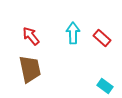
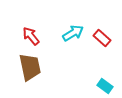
cyan arrow: rotated 60 degrees clockwise
brown trapezoid: moved 2 px up
